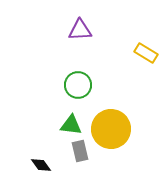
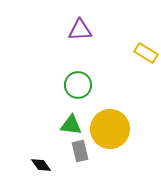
yellow circle: moved 1 px left
